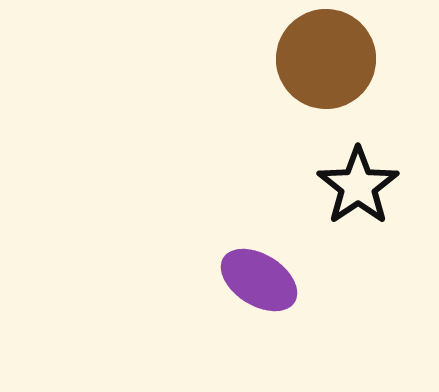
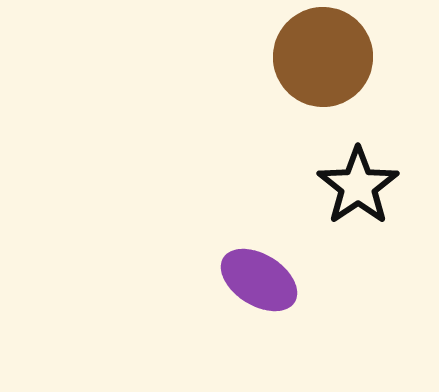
brown circle: moved 3 px left, 2 px up
